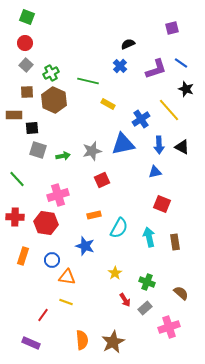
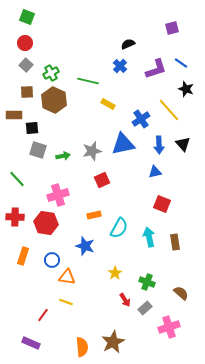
black triangle at (182, 147): moved 1 px right, 3 px up; rotated 21 degrees clockwise
orange semicircle at (82, 340): moved 7 px down
